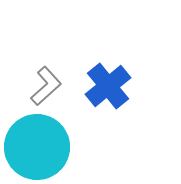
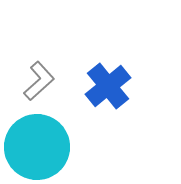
gray L-shape: moved 7 px left, 5 px up
